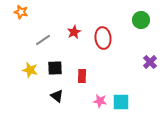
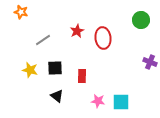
red star: moved 3 px right, 1 px up
purple cross: rotated 24 degrees counterclockwise
pink star: moved 2 px left
